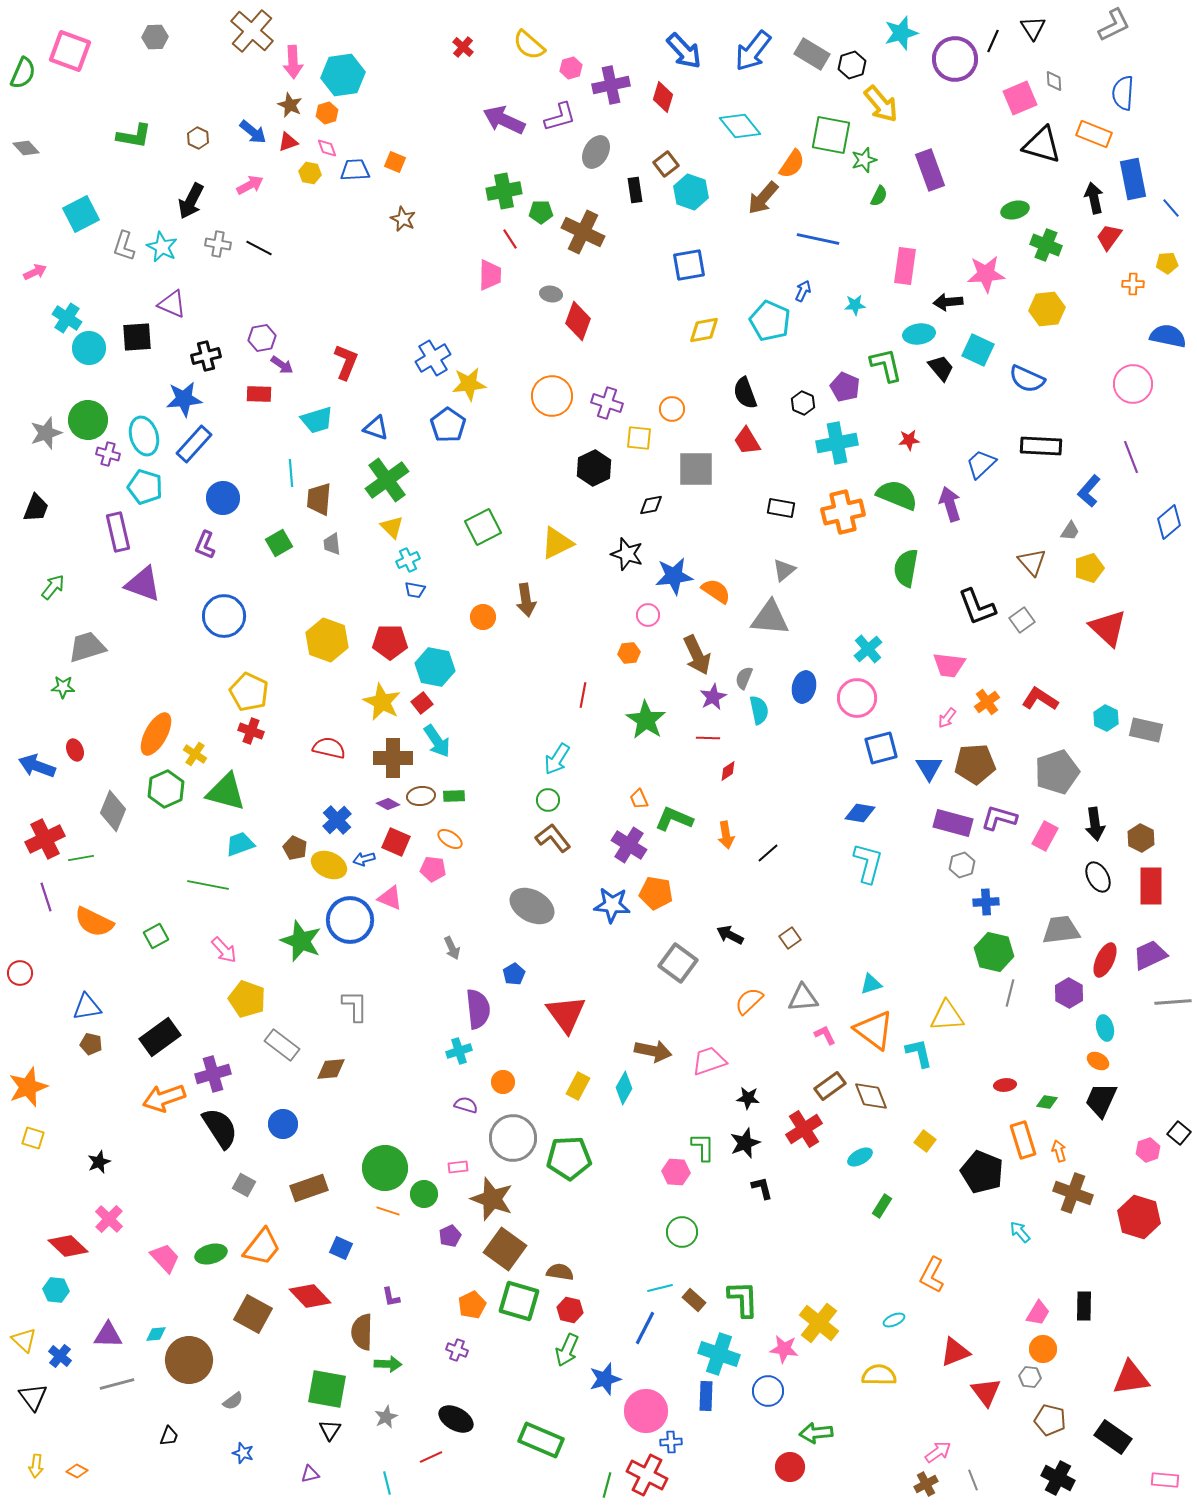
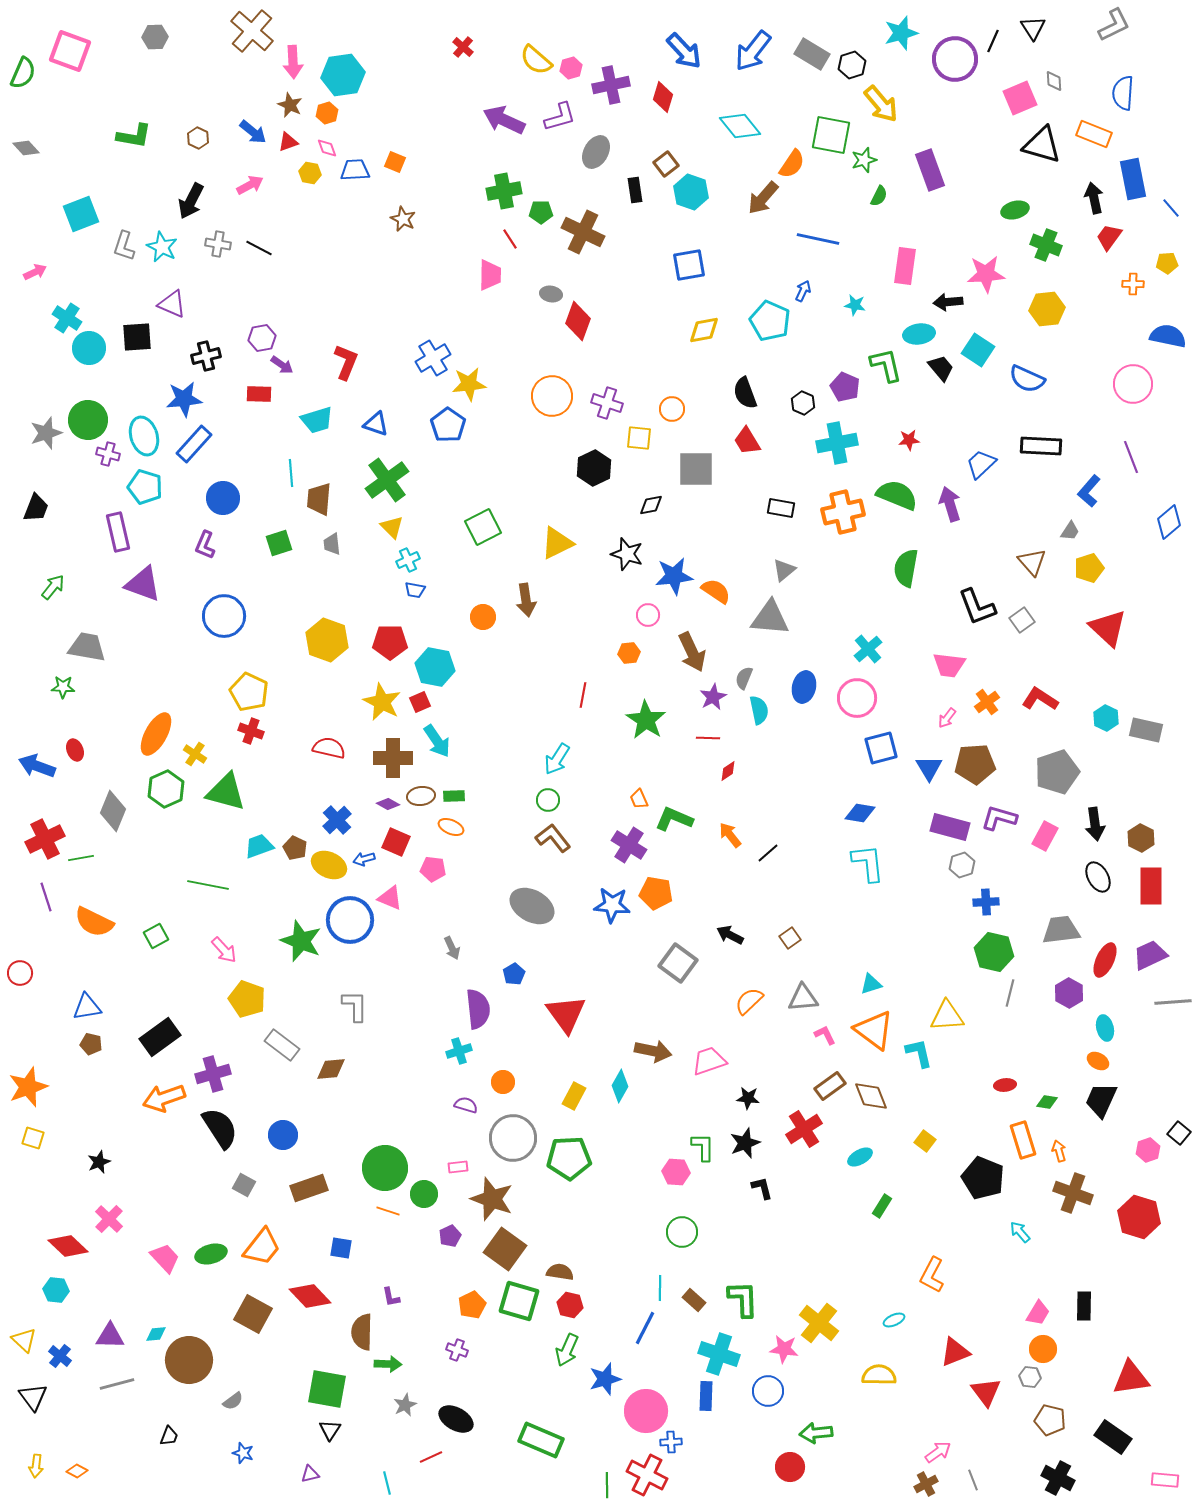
yellow semicircle at (529, 45): moved 7 px right, 15 px down
cyan square at (81, 214): rotated 6 degrees clockwise
cyan star at (855, 305): rotated 15 degrees clockwise
cyan square at (978, 350): rotated 8 degrees clockwise
blue triangle at (376, 428): moved 4 px up
green square at (279, 543): rotated 12 degrees clockwise
gray trapezoid at (87, 647): rotated 27 degrees clockwise
brown arrow at (697, 655): moved 5 px left, 3 px up
red square at (422, 703): moved 2 px left, 1 px up; rotated 15 degrees clockwise
purple rectangle at (953, 823): moved 3 px left, 4 px down
orange arrow at (726, 835): moved 4 px right; rotated 152 degrees clockwise
orange ellipse at (450, 839): moved 1 px right, 12 px up; rotated 10 degrees counterclockwise
cyan trapezoid at (240, 844): moved 19 px right, 2 px down
cyan L-shape at (868, 863): rotated 21 degrees counterclockwise
yellow rectangle at (578, 1086): moved 4 px left, 10 px down
cyan diamond at (624, 1088): moved 4 px left, 2 px up
blue circle at (283, 1124): moved 11 px down
black pentagon at (982, 1172): moved 1 px right, 6 px down
blue square at (341, 1248): rotated 15 degrees counterclockwise
cyan line at (660, 1288): rotated 75 degrees counterclockwise
red hexagon at (570, 1310): moved 5 px up
purple triangle at (108, 1335): moved 2 px right, 1 px down
gray star at (386, 1417): moved 19 px right, 12 px up
green line at (607, 1485): rotated 15 degrees counterclockwise
